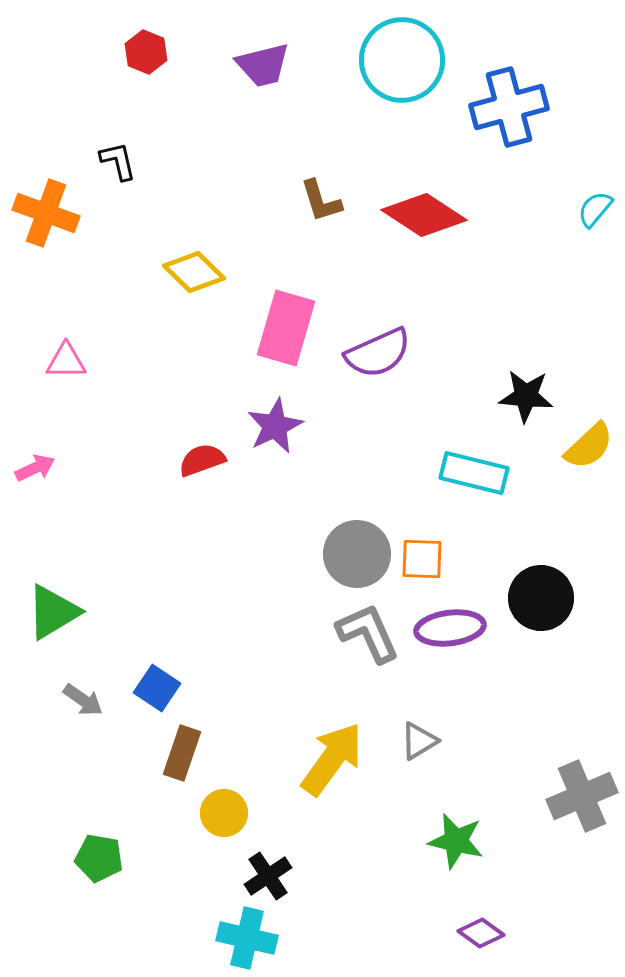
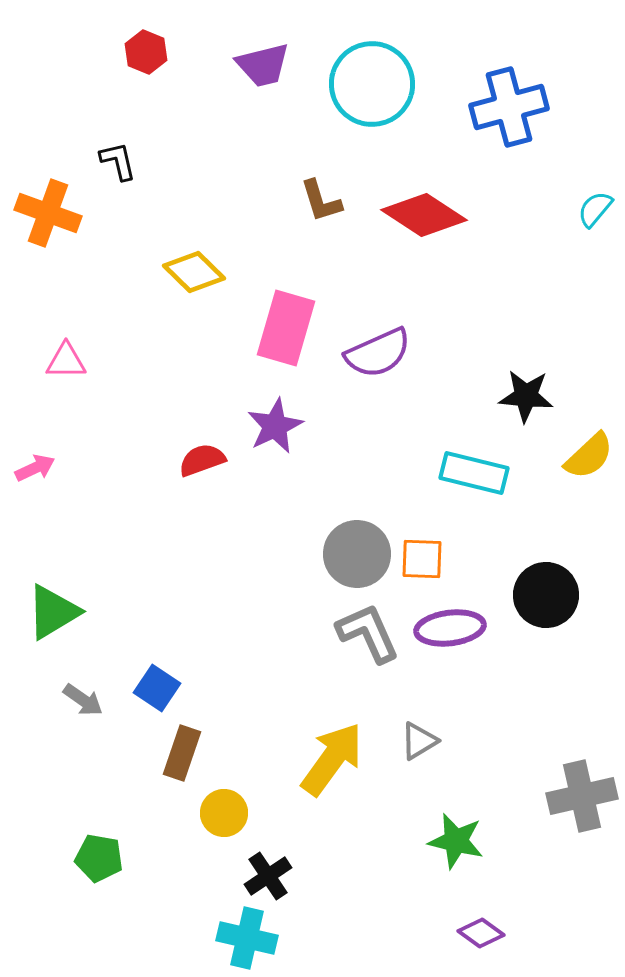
cyan circle: moved 30 px left, 24 px down
orange cross: moved 2 px right
yellow semicircle: moved 10 px down
black circle: moved 5 px right, 3 px up
gray cross: rotated 10 degrees clockwise
